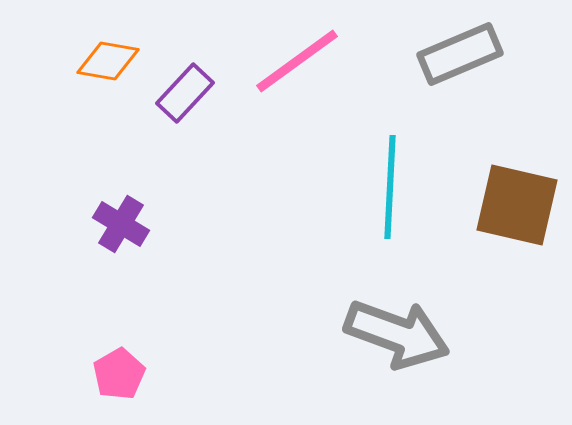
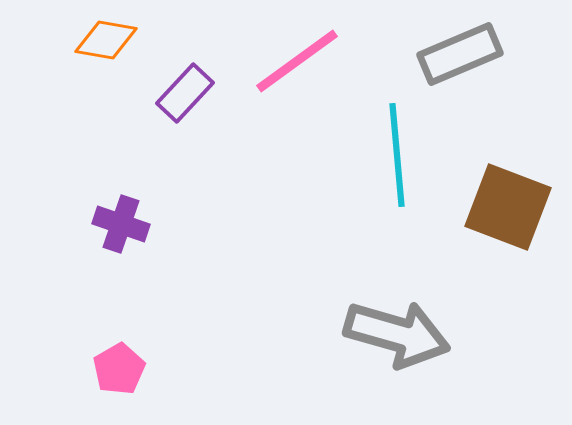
orange diamond: moved 2 px left, 21 px up
cyan line: moved 7 px right, 32 px up; rotated 8 degrees counterclockwise
brown square: moved 9 px left, 2 px down; rotated 8 degrees clockwise
purple cross: rotated 12 degrees counterclockwise
gray arrow: rotated 4 degrees counterclockwise
pink pentagon: moved 5 px up
